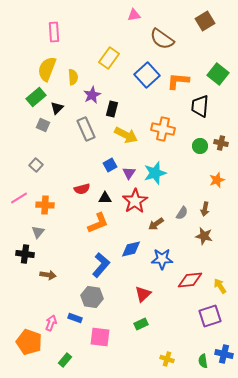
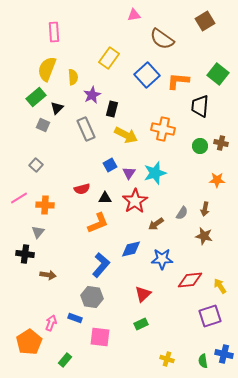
orange star at (217, 180): rotated 21 degrees clockwise
orange pentagon at (29, 342): rotated 20 degrees clockwise
